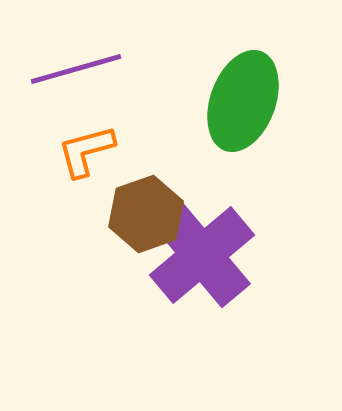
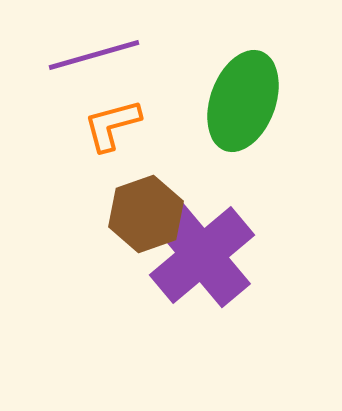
purple line: moved 18 px right, 14 px up
orange L-shape: moved 26 px right, 26 px up
